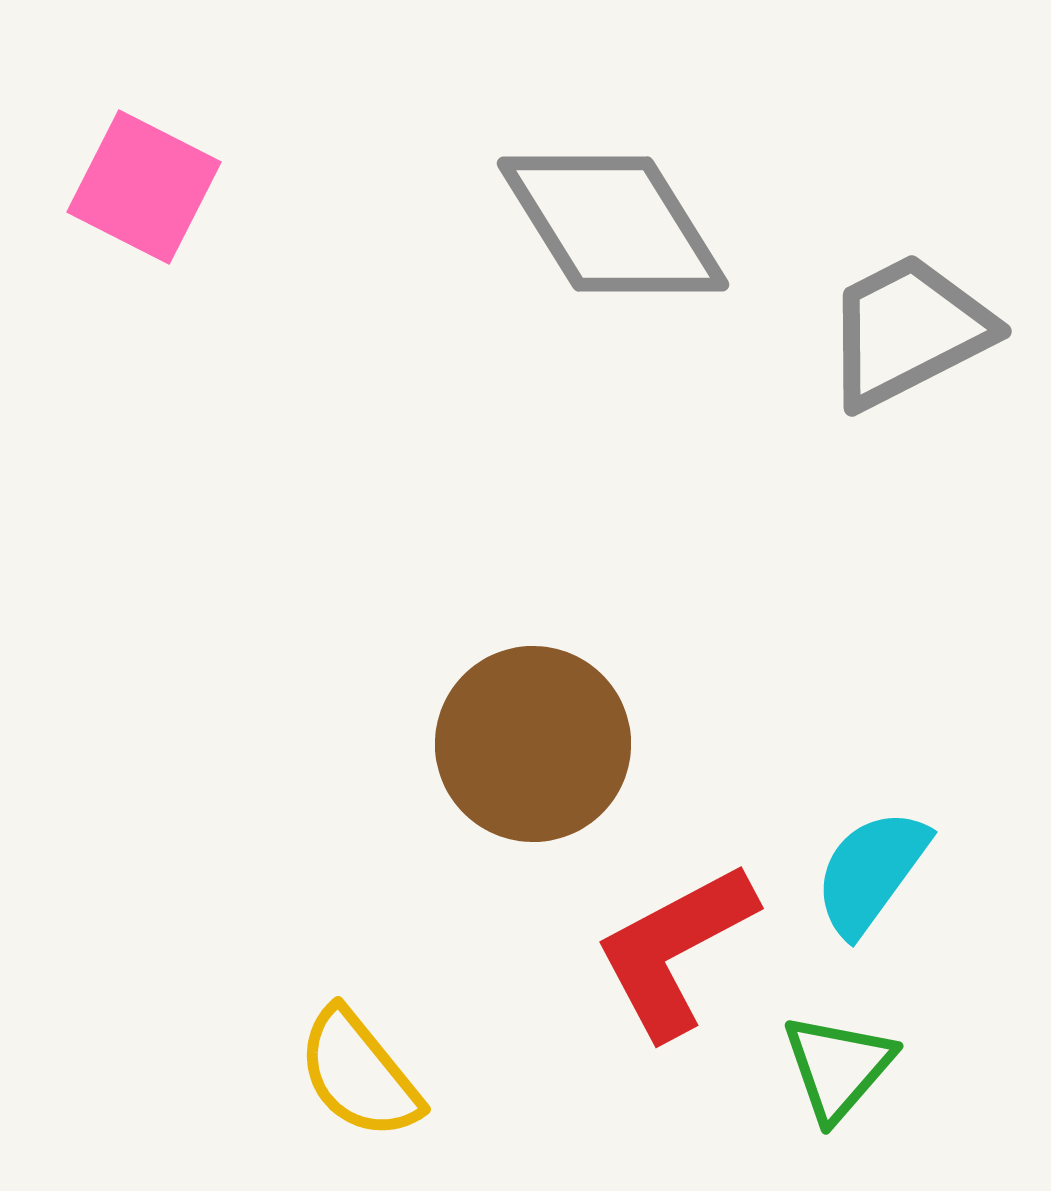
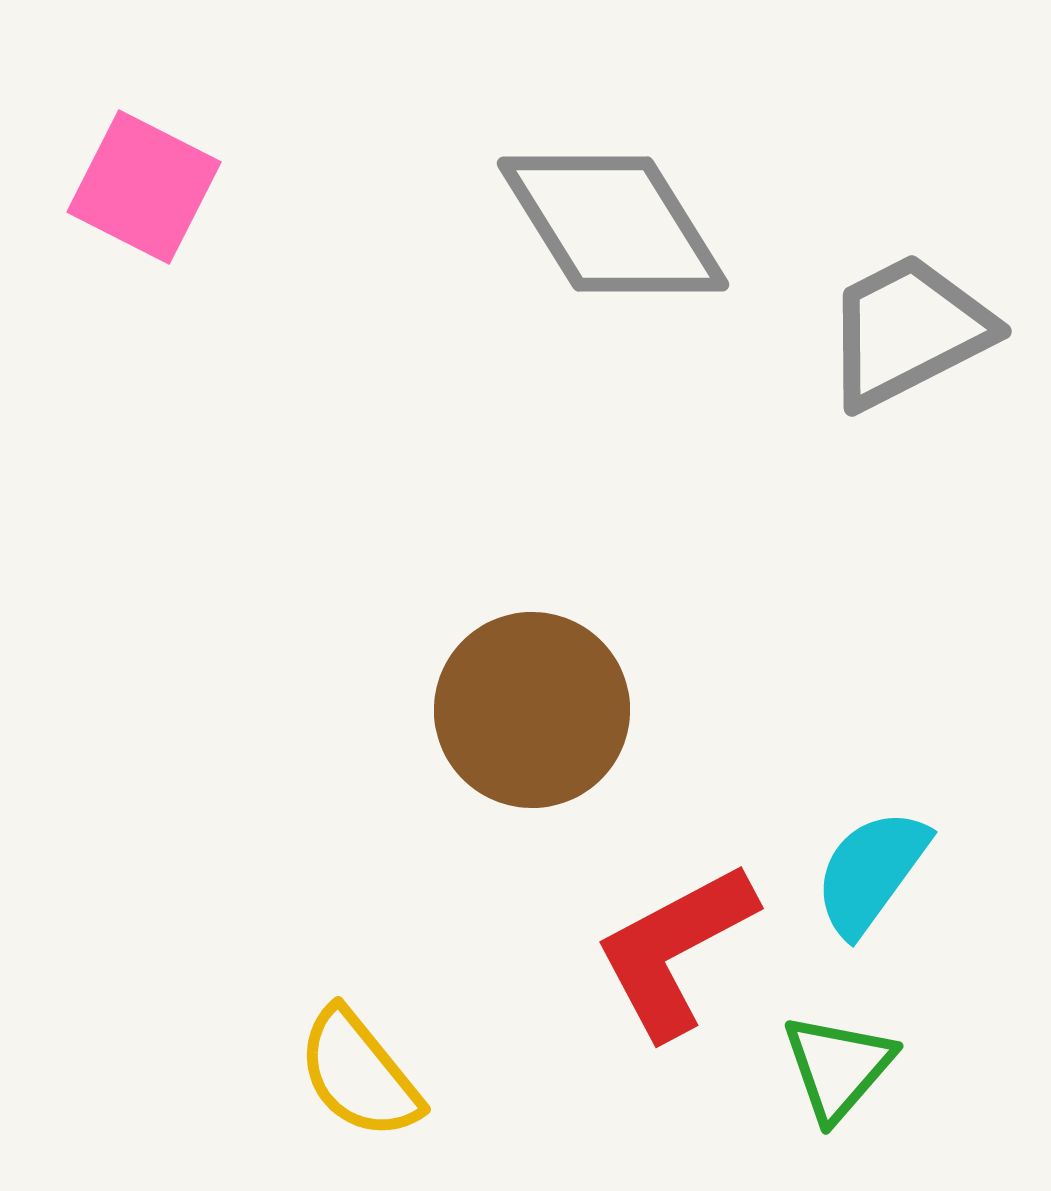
brown circle: moved 1 px left, 34 px up
